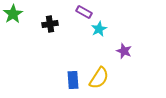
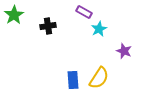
green star: moved 1 px right, 1 px down
black cross: moved 2 px left, 2 px down
